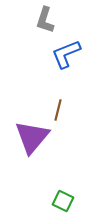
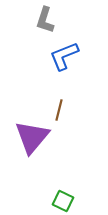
blue L-shape: moved 2 px left, 2 px down
brown line: moved 1 px right
